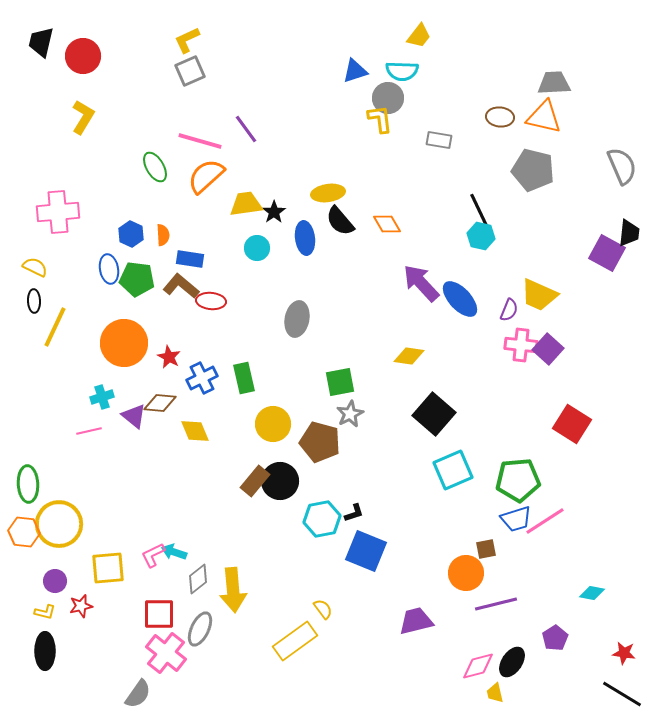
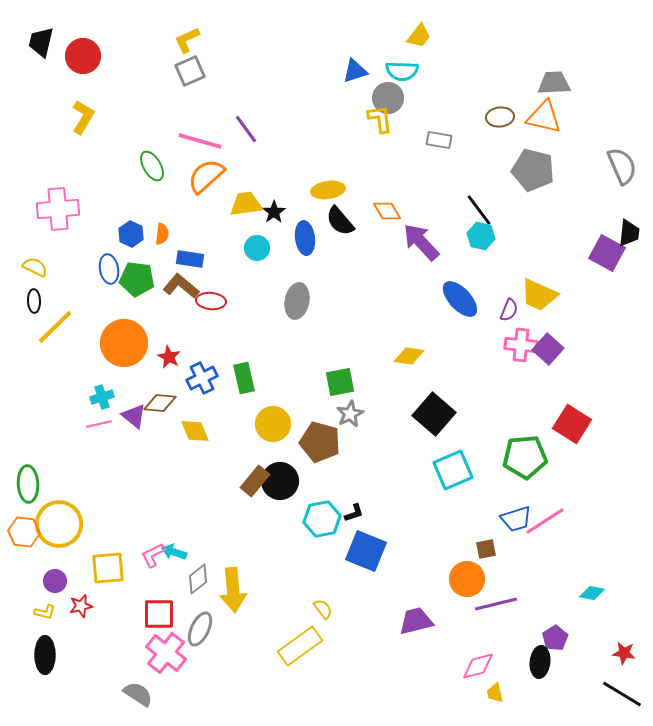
brown ellipse at (500, 117): rotated 12 degrees counterclockwise
green ellipse at (155, 167): moved 3 px left, 1 px up
yellow ellipse at (328, 193): moved 3 px up
black line at (479, 210): rotated 12 degrees counterclockwise
pink cross at (58, 212): moved 3 px up
orange diamond at (387, 224): moved 13 px up
orange semicircle at (163, 235): moved 1 px left, 1 px up; rotated 10 degrees clockwise
purple arrow at (421, 283): moved 41 px up
gray ellipse at (297, 319): moved 18 px up
yellow line at (55, 327): rotated 21 degrees clockwise
pink line at (89, 431): moved 10 px right, 7 px up
green pentagon at (518, 480): moved 7 px right, 23 px up
orange circle at (466, 573): moved 1 px right, 6 px down
yellow rectangle at (295, 641): moved 5 px right, 5 px down
black ellipse at (45, 651): moved 4 px down
black ellipse at (512, 662): moved 28 px right; rotated 28 degrees counterclockwise
gray semicircle at (138, 694): rotated 92 degrees counterclockwise
